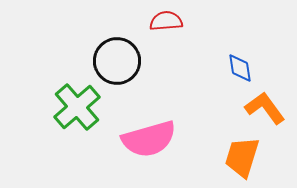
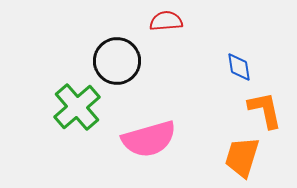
blue diamond: moved 1 px left, 1 px up
orange L-shape: moved 2 px down; rotated 24 degrees clockwise
